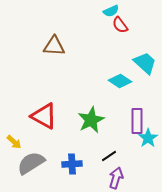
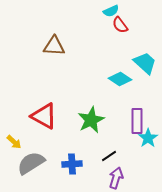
cyan diamond: moved 2 px up
